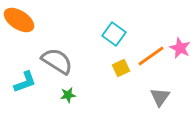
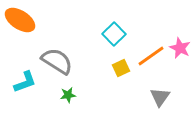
orange ellipse: moved 1 px right
cyan square: rotated 10 degrees clockwise
